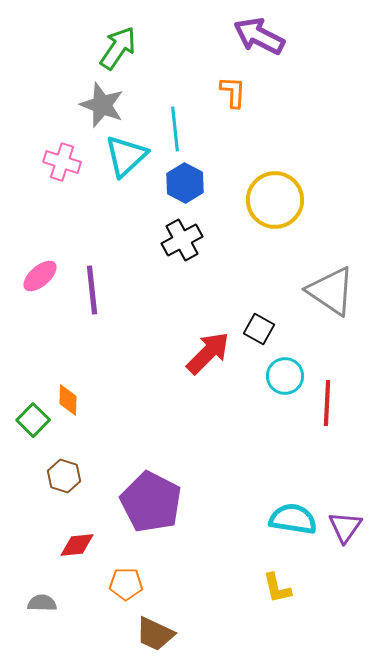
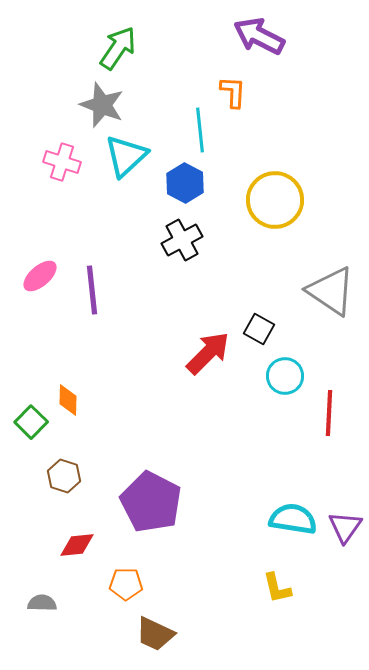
cyan line: moved 25 px right, 1 px down
red line: moved 2 px right, 10 px down
green square: moved 2 px left, 2 px down
